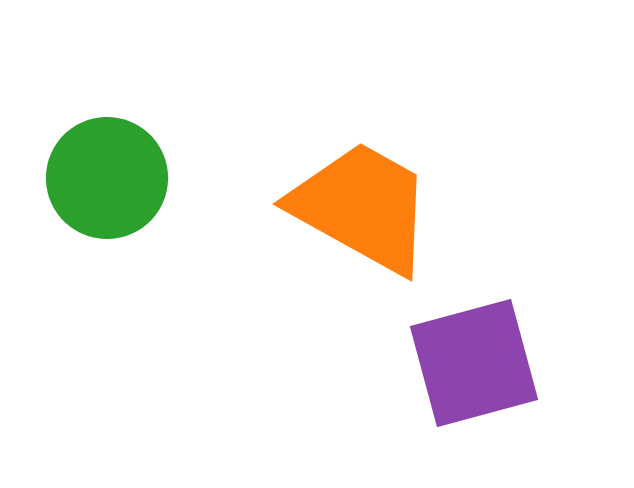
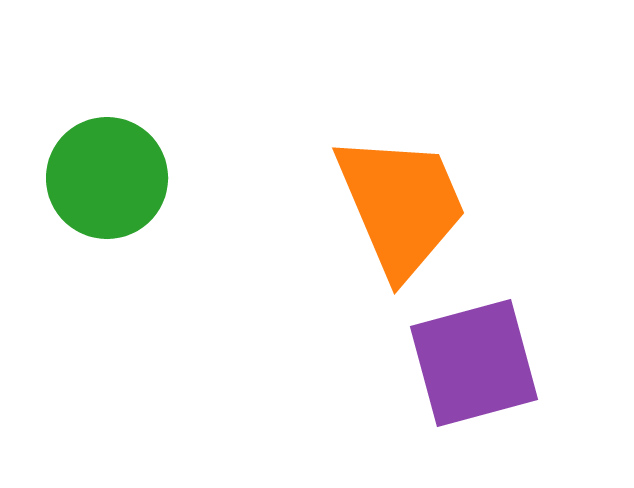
orange trapezoid: moved 39 px right, 2 px up; rotated 38 degrees clockwise
